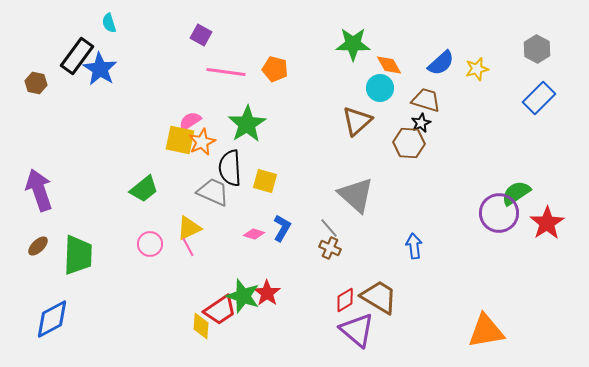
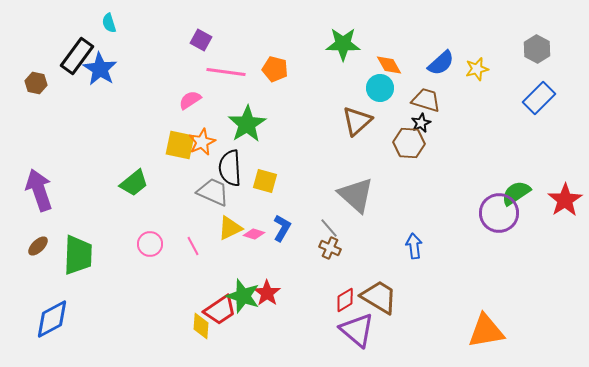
purple square at (201, 35): moved 5 px down
green star at (353, 44): moved 10 px left
pink semicircle at (190, 121): moved 21 px up
yellow square at (180, 140): moved 5 px down
green trapezoid at (144, 189): moved 10 px left, 6 px up
red star at (547, 223): moved 18 px right, 23 px up
yellow triangle at (189, 228): moved 41 px right
pink line at (188, 247): moved 5 px right, 1 px up
